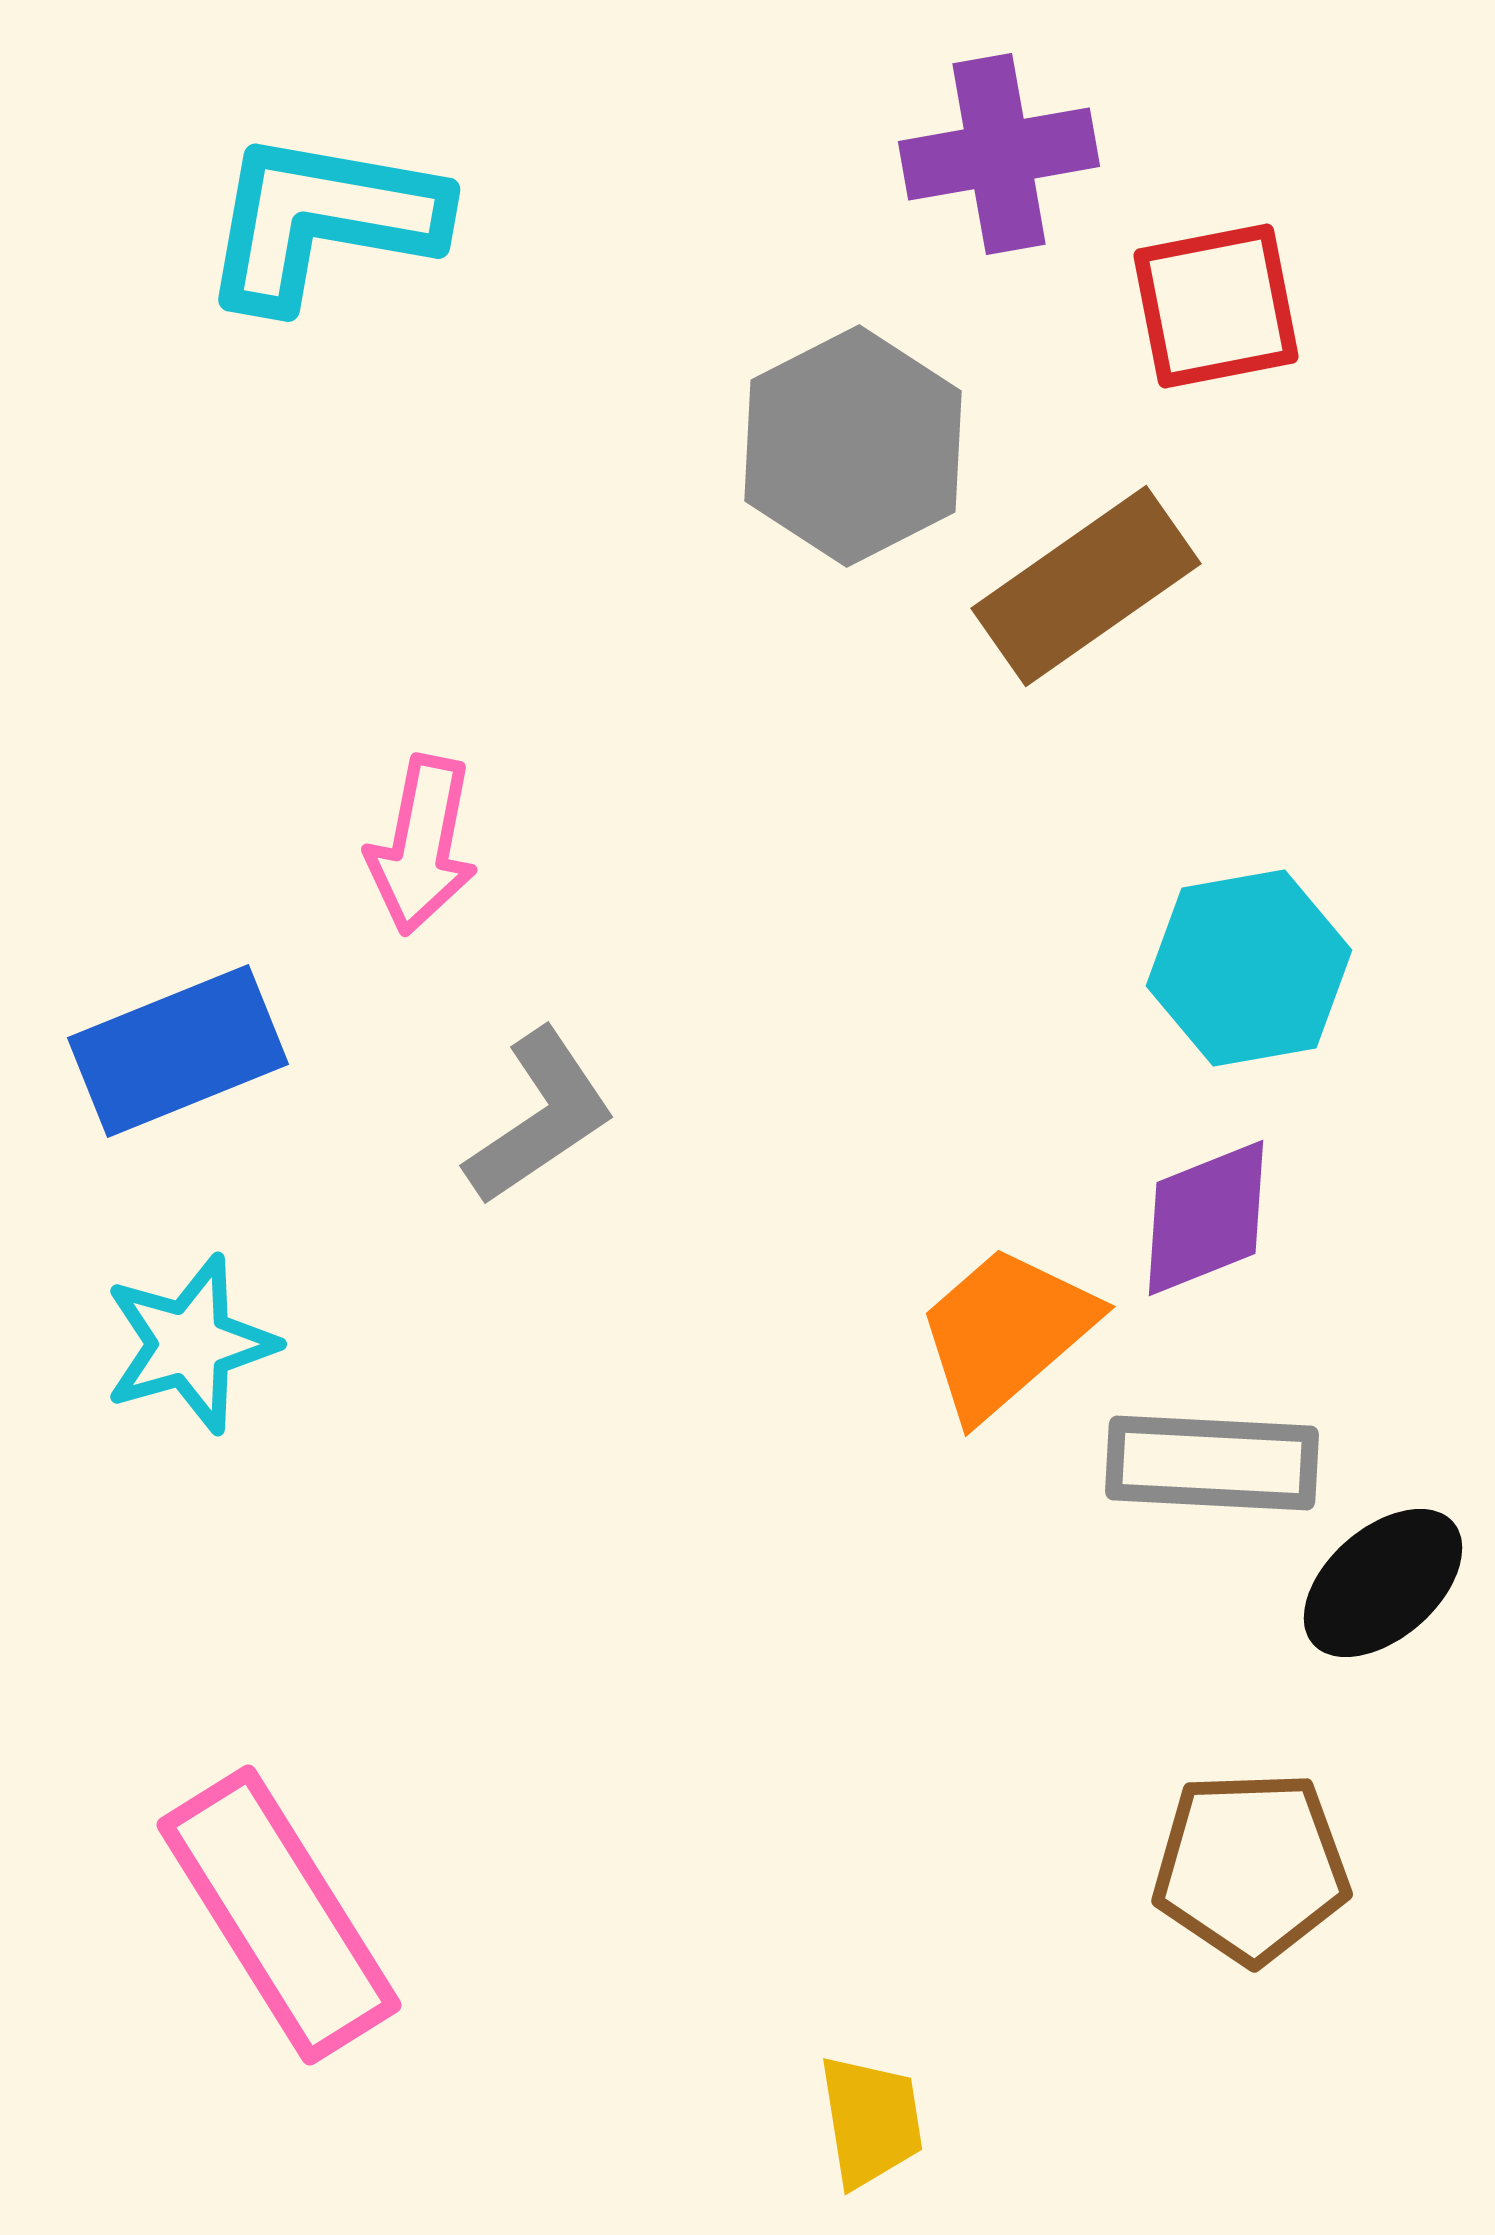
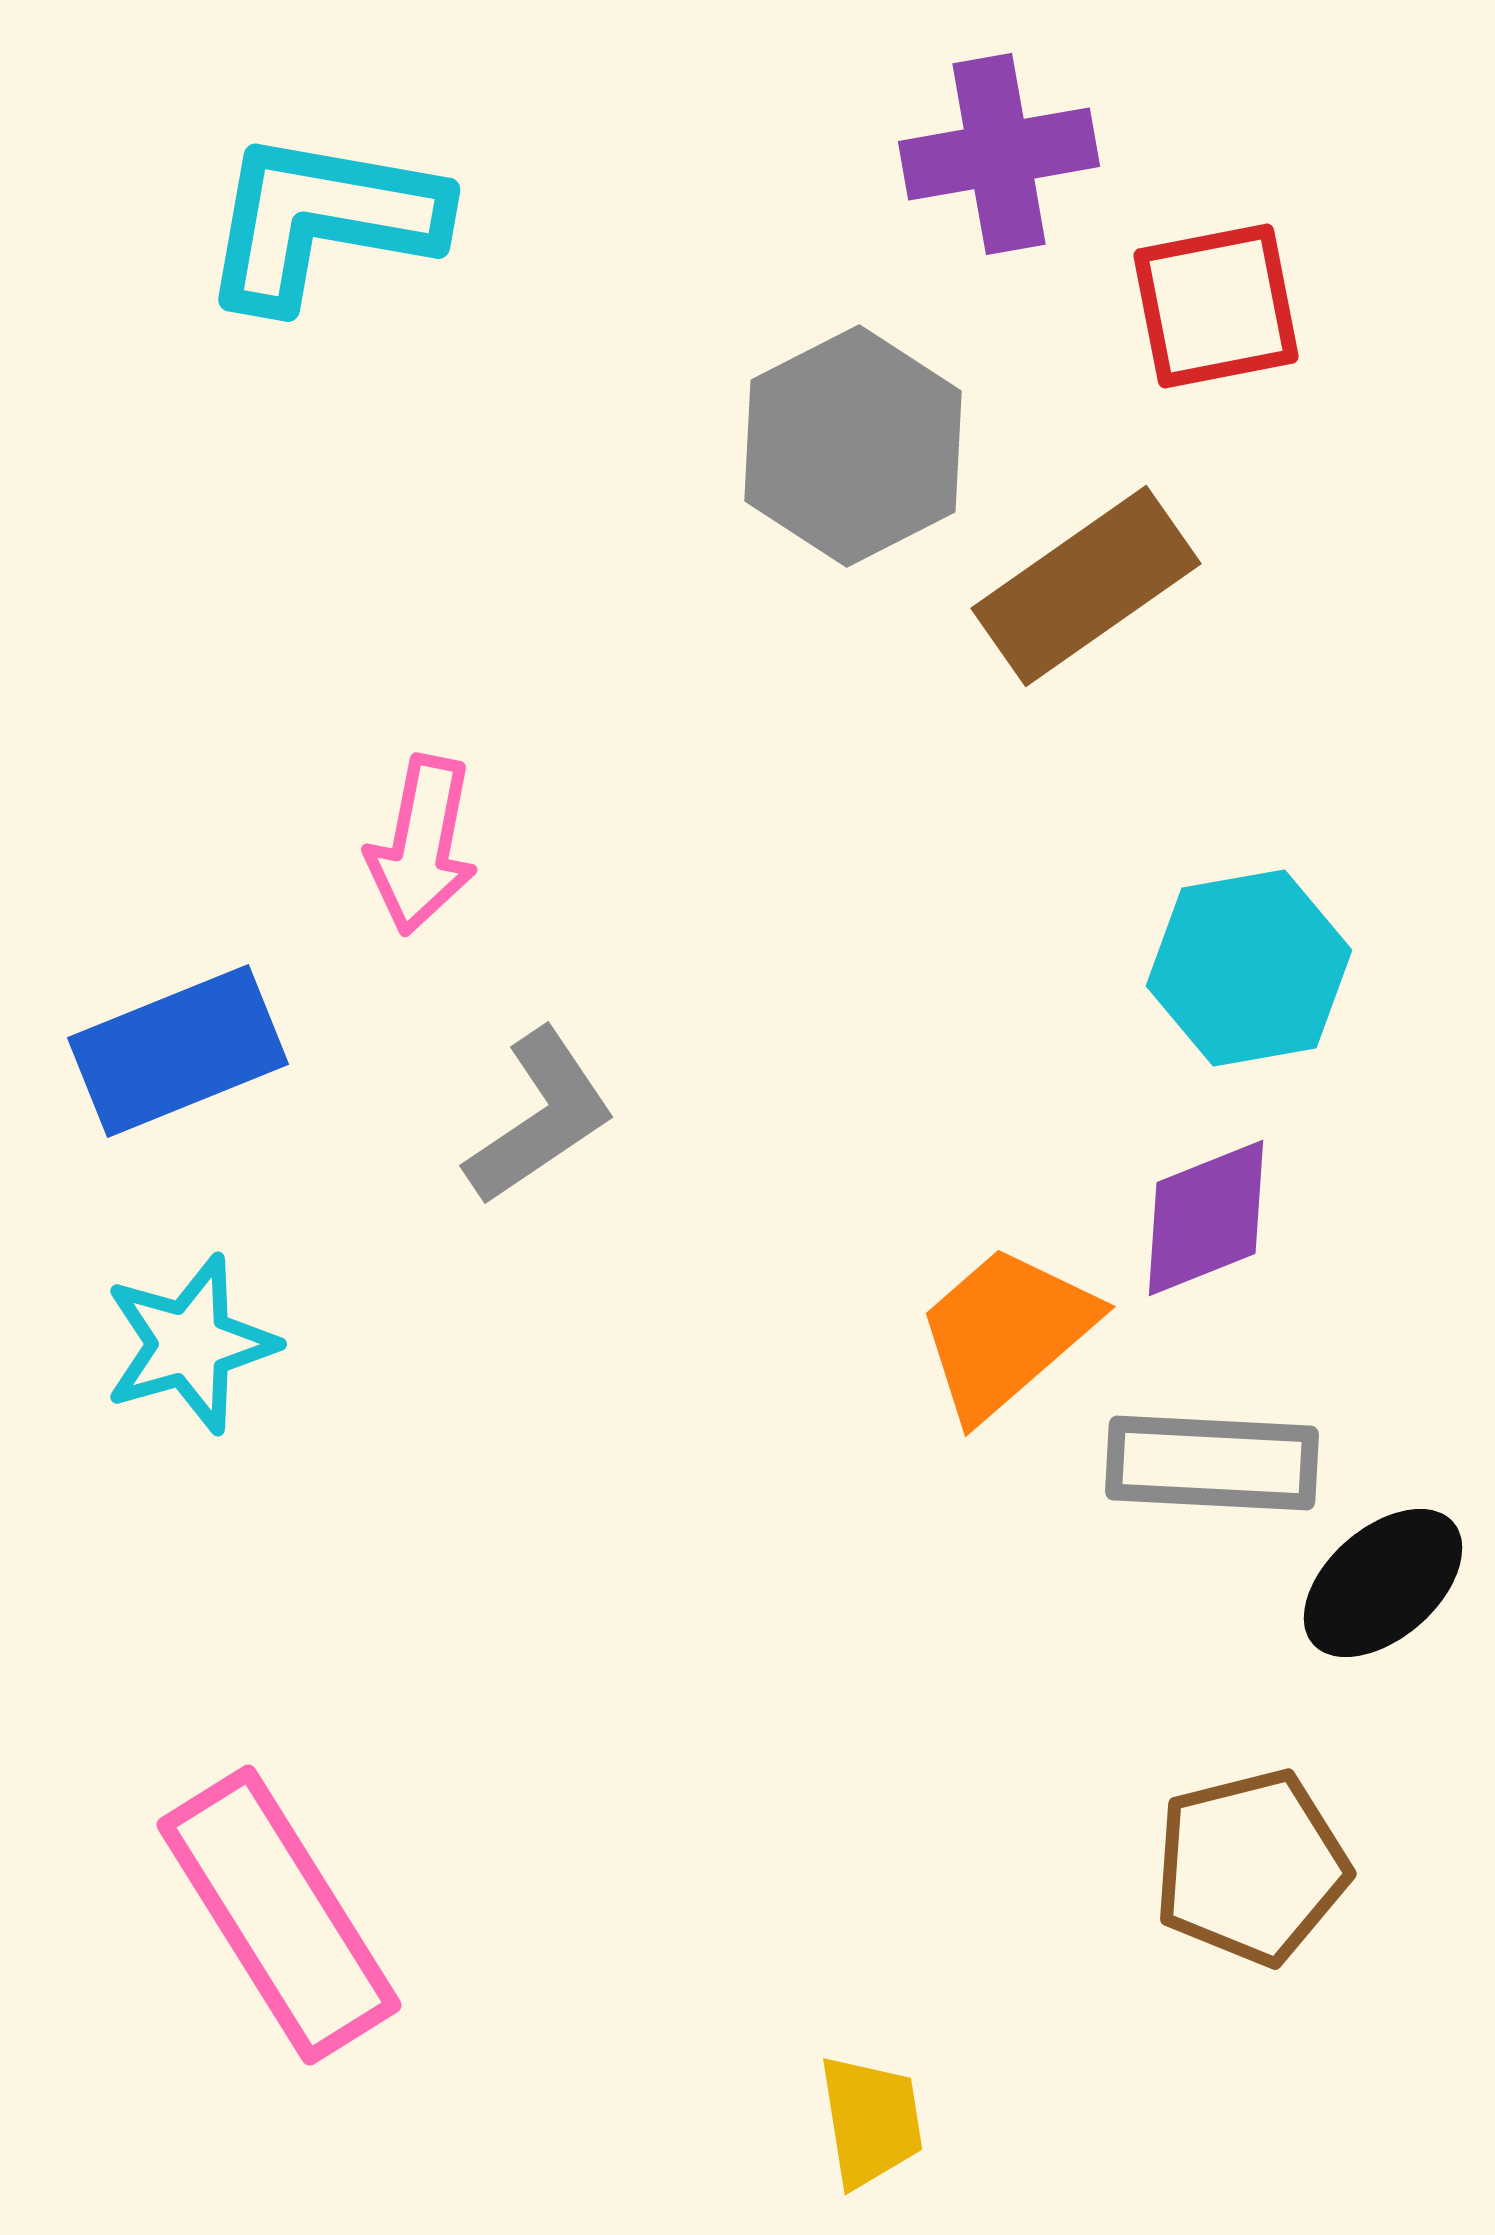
brown pentagon: rotated 12 degrees counterclockwise
